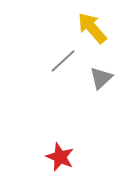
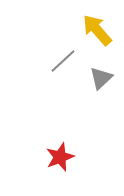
yellow arrow: moved 5 px right, 2 px down
red star: rotated 28 degrees clockwise
